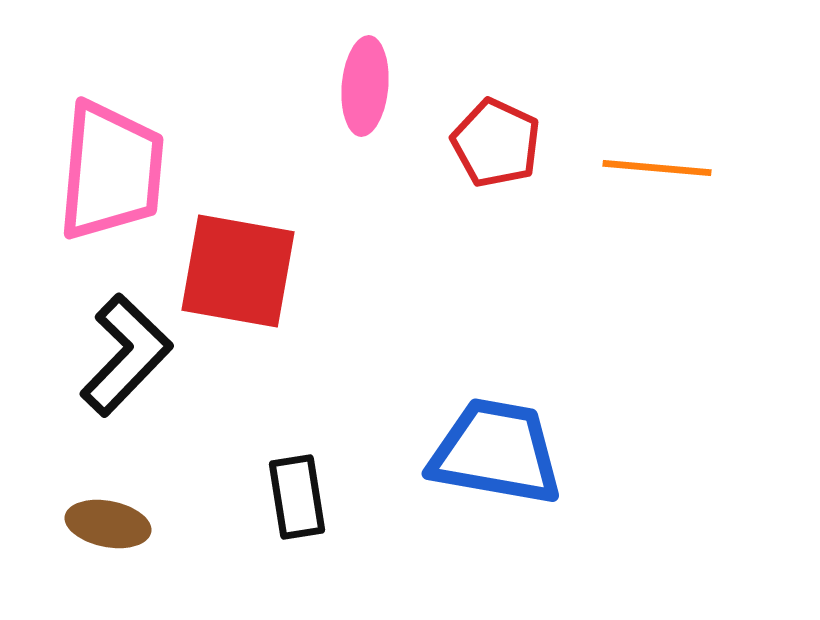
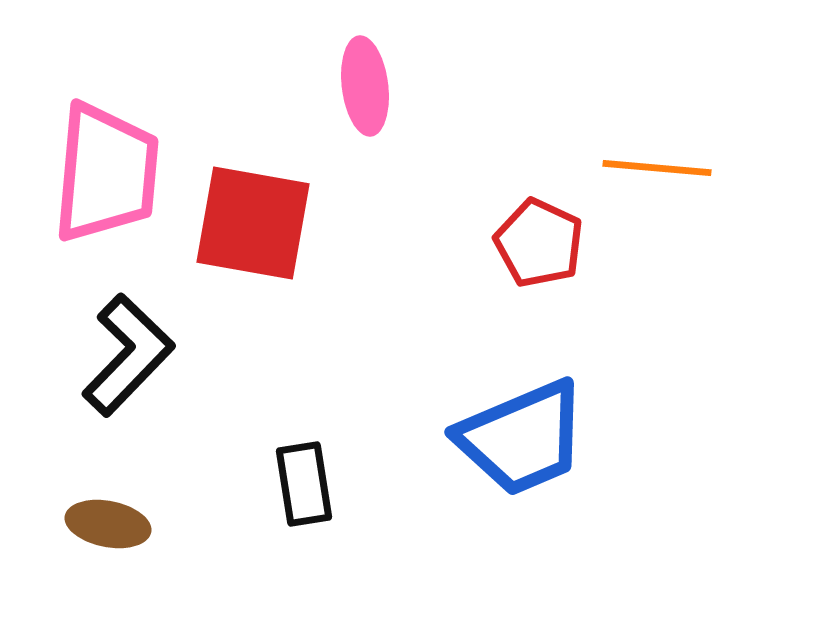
pink ellipse: rotated 12 degrees counterclockwise
red pentagon: moved 43 px right, 100 px down
pink trapezoid: moved 5 px left, 2 px down
red square: moved 15 px right, 48 px up
black L-shape: moved 2 px right
blue trapezoid: moved 26 px right, 14 px up; rotated 147 degrees clockwise
black rectangle: moved 7 px right, 13 px up
